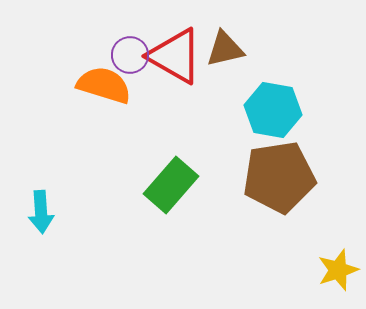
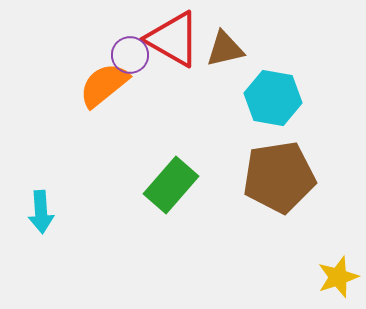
red triangle: moved 2 px left, 17 px up
orange semicircle: rotated 56 degrees counterclockwise
cyan hexagon: moved 12 px up
yellow star: moved 7 px down
